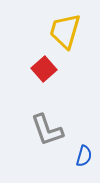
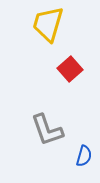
yellow trapezoid: moved 17 px left, 7 px up
red square: moved 26 px right
